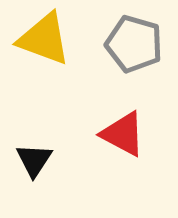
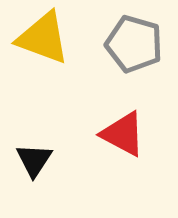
yellow triangle: moved 1 px left, 1 px up
